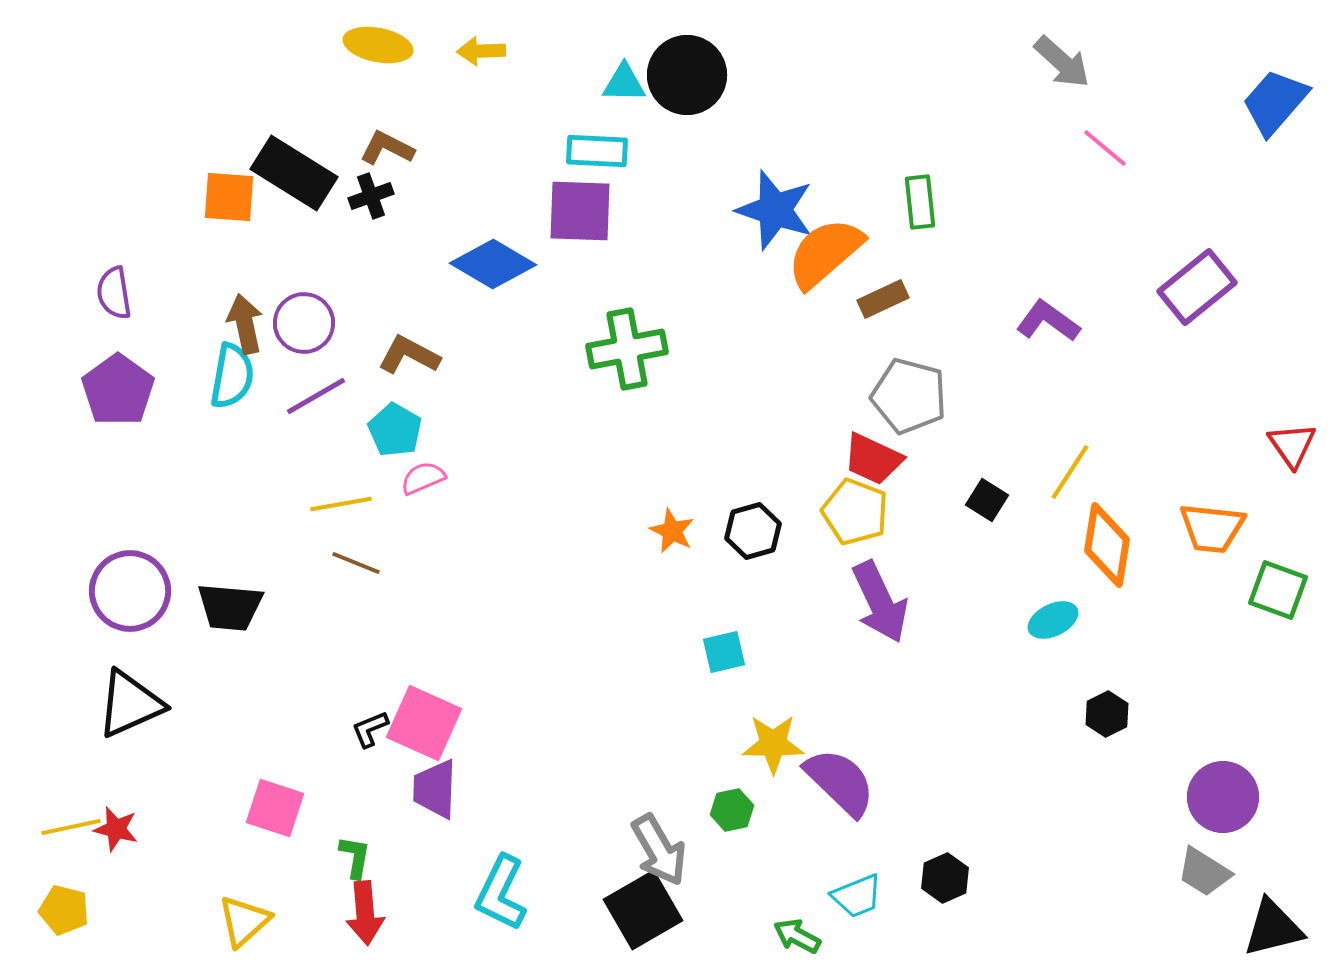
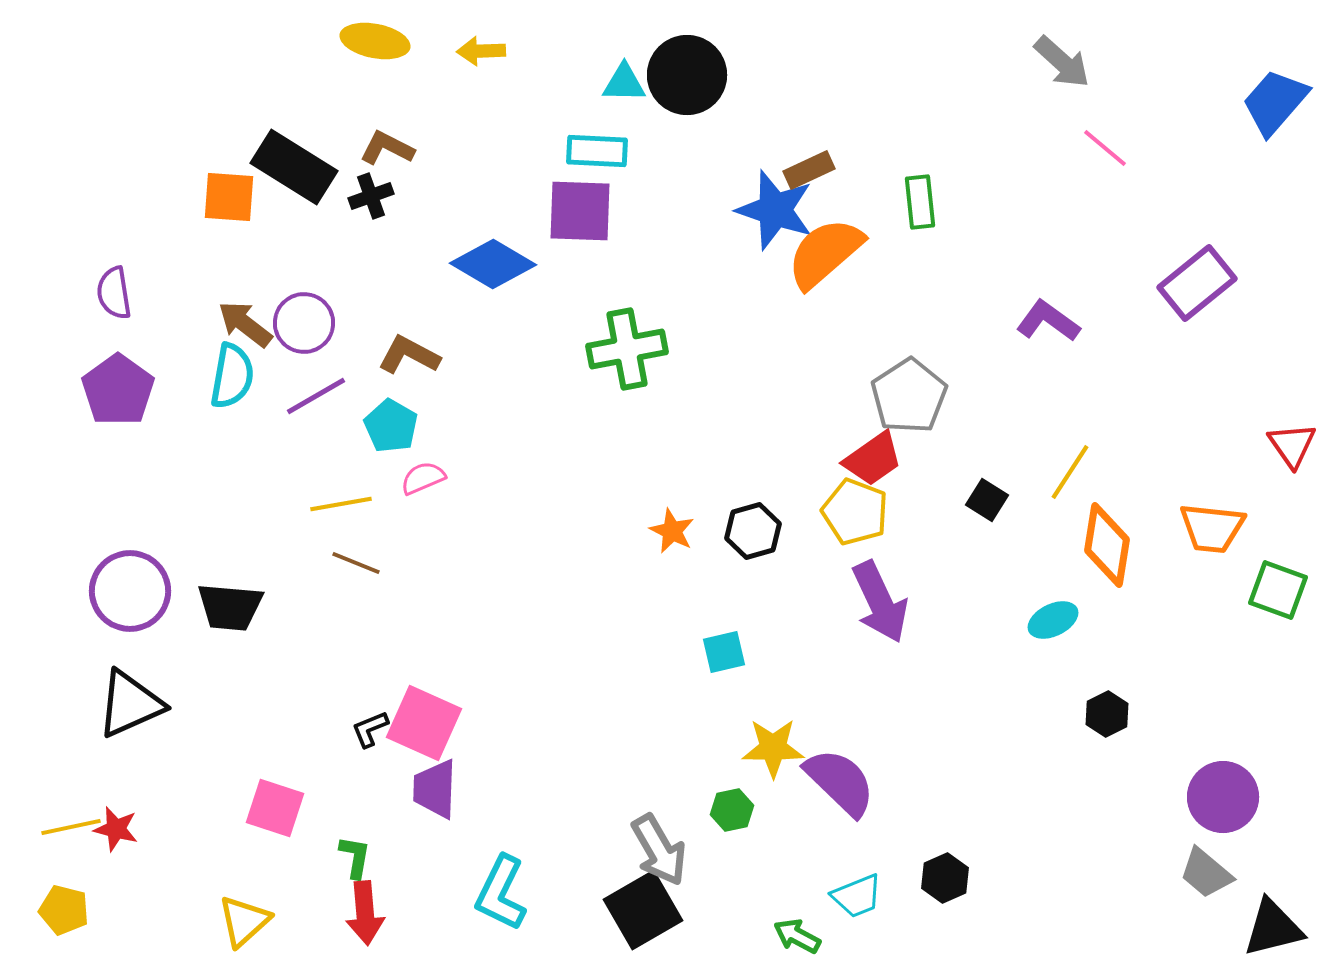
yellow ellipse at (378, 45): moved 3 px left, 4 px up
black rectangle at (294, 173): moved 6 px up
purple rectangle at (1197, 287): moved 4 px up
brown rectangle at (883, 299): moved 74 px left, 129 px up
brown arrow at (245, 324): rotated 40 degrees counterclockwise
gray pentagon at (909, 396): rotated 24 degrees clockwise
cyan pentagon at (395, 430): moved 4 px left, 4 px up
red trapezoid at (873, 459): rotated 60 degrees counterclockwise
yellow star at (773, 744): moved 4 px down
gray trapezoid at (1204, 872): moved 2 px right, 1 px down; rotated 8 degrees clockwise
